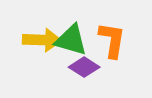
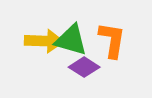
yellow arrow: moved 2 px right, 1 px down
